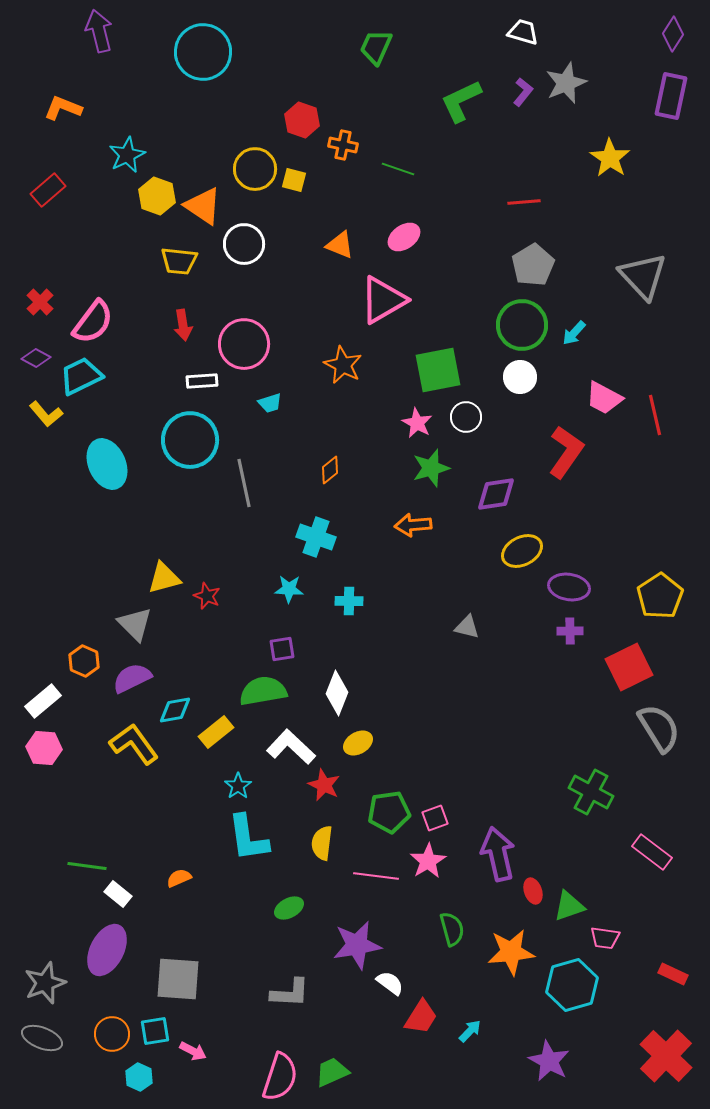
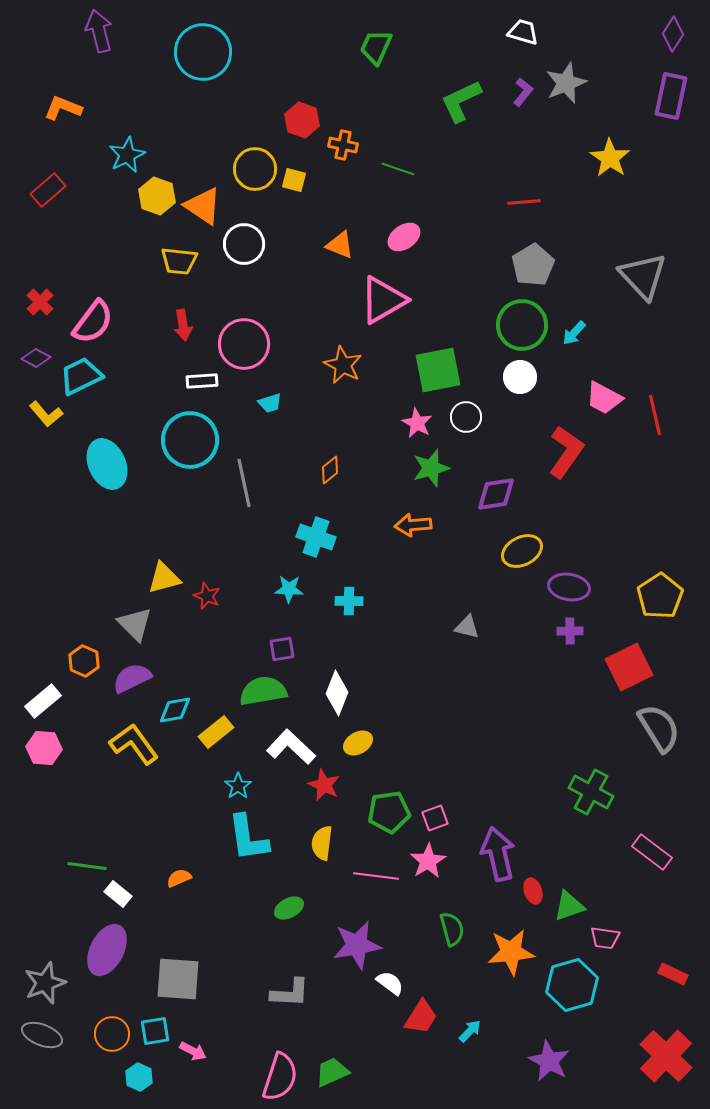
gray ellipse at (42, 1038): moved 3 px up
